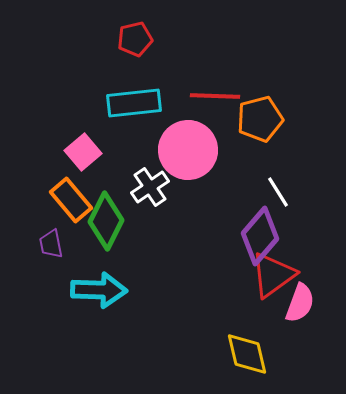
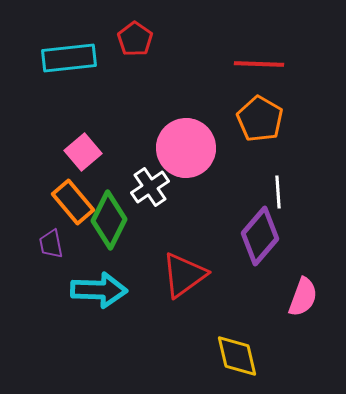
red pentagon: rotated 24 degrees counterclockwise
red line: moved 44 px right, 32 px up
cyan rectangle: moved 65 px left, 45 px up
orange pentagon: rotated 27 degrees counterclockwise
pink circle: moved 2 px left, 2 px up
white line: rotated 28 degrees clockwise
orange rectangle: moved 2 px right, 2 px down
green diamond: moved 3 px right, 1 px up
red triangle: moved 89 px left
pink semicircle: moved 3 px right, 6 px up
yellow diamond: moved 10 px left, 2 px down
